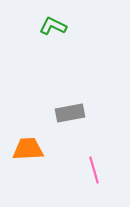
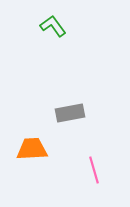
green L-shape: rotated 28 degrees clockwise
orange trapezoid: moved 4 px right
